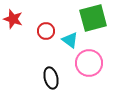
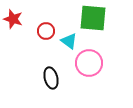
green square: rotated 20 degrees clockwise
cyan triangle: moved 1 px left, 1 px down
